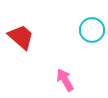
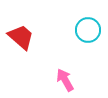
cyan circle: moved 4 px left
